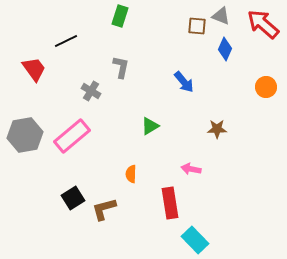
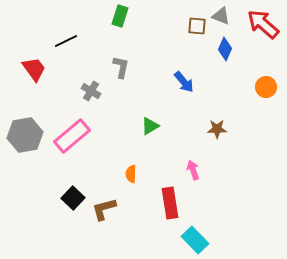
pink arrow: moved 2 px right, 1 px down; rotated 60 degrees clockwise
black square: rotated 15 degrees counterclockwise
